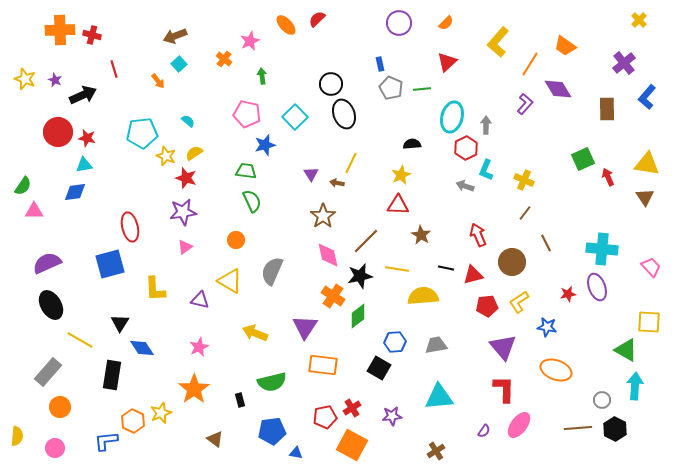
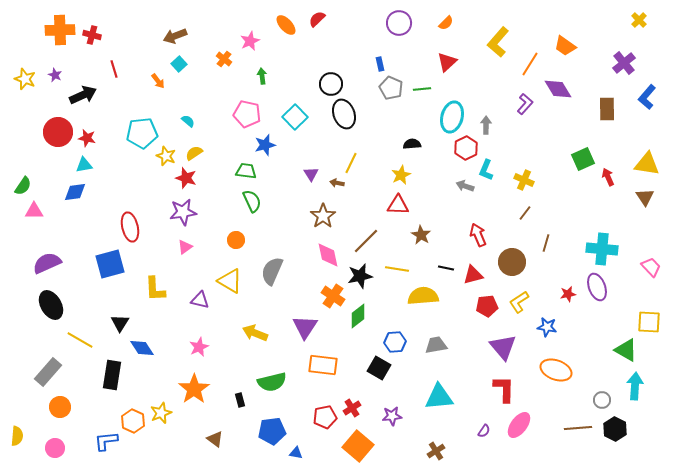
purple star at (55, 80): moved 5 px up
brown line at (546, 243): rotated 42 degrees clockwise
orange square at (352, 445): moved 6 px right, 1 px down; rotated 12 degrees clockwise
